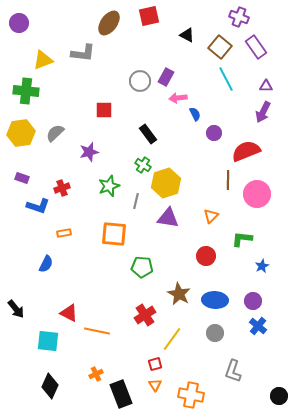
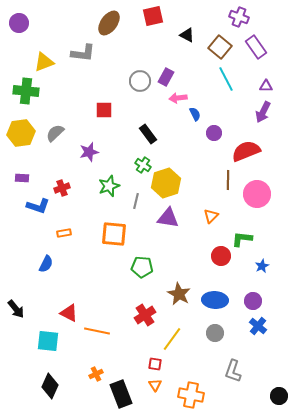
red square at (149, 16): moved 4 px right
yellow triangle at (43, 60): moved 1 px right, 2 px down
purple rectangle at (22, 178): rotated 16 degrees counterclockwise
red circle at (206, 256): moved 15 px right
red square at (155, 364): rotated 24 degrees clockwise
